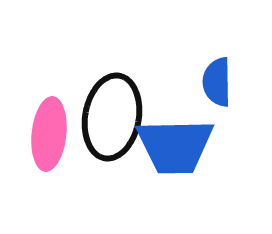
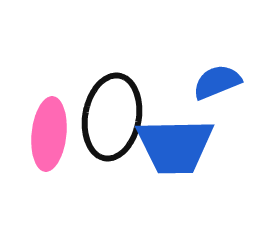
blue semicircle: rotated 69 degrees clockwise
